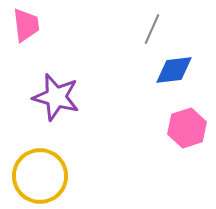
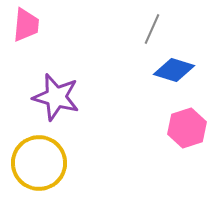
pink trapezoid: rotated 12 degrees clockwise
blue diamond: rotated 24 degrees clockwise
yellow circle: moved 1 px left, 13 px up
